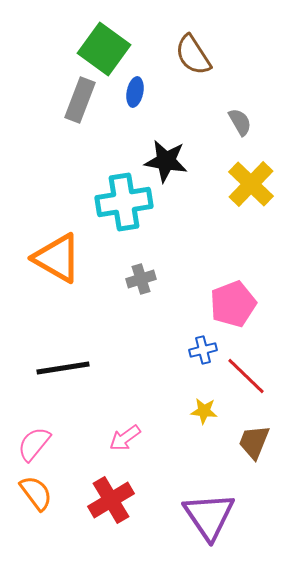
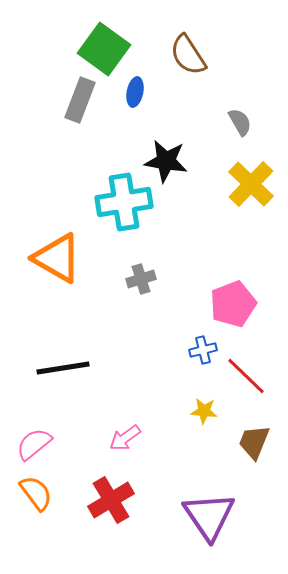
brown semicircle: moved 5 px left
pink semicircle: rotated 12 degrees clockwise
